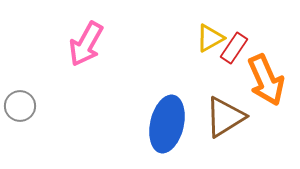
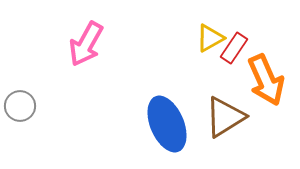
blue ellipse: rotated 36 degrees counterclockwise
